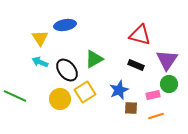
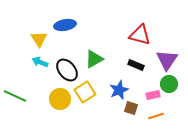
yellow triangle: moved 1 px left, 1 px down
brown square: rotated 16 degrees clockwise
